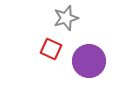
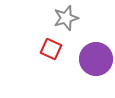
purple circle: moved 7 px right, 2 px up
